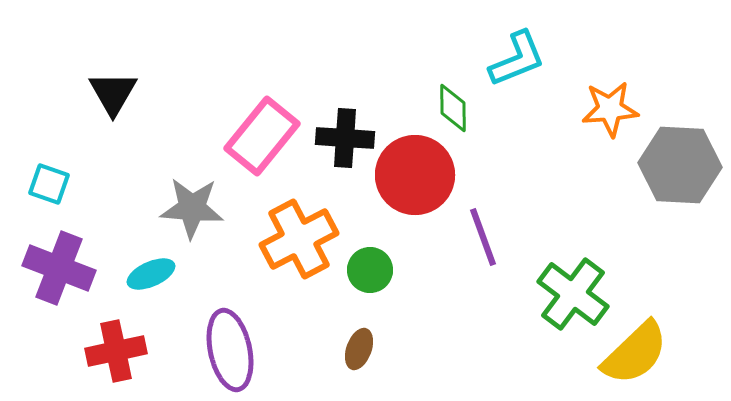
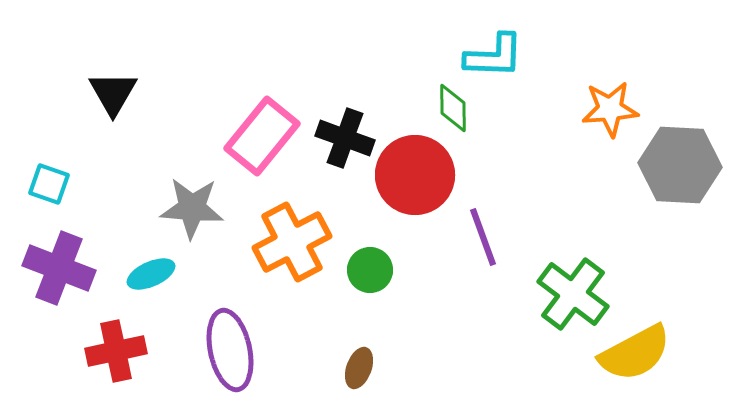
cyan L-shape: moved 23 px left, 3 px up; rotated 24 degrees clockwise
black cross: rotated 16 degrees clockwise
orange cross: moved 7 px left, 3 px down
brown ellipse: moved 19 px down
yellow semicircle: rotated 16 degrees clockwise
